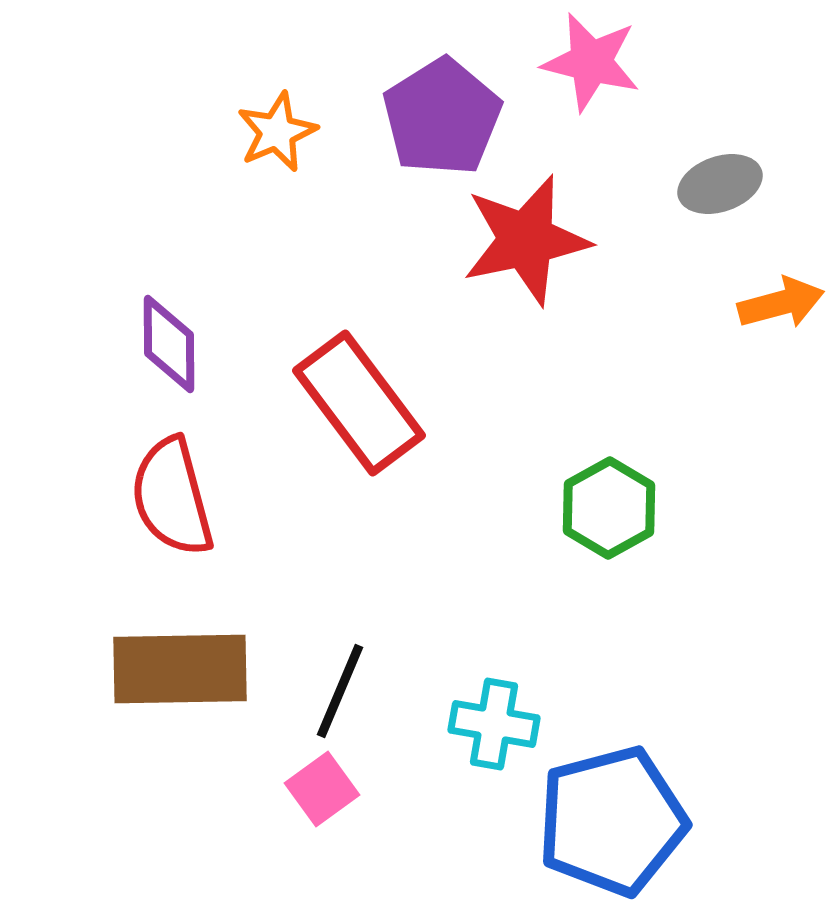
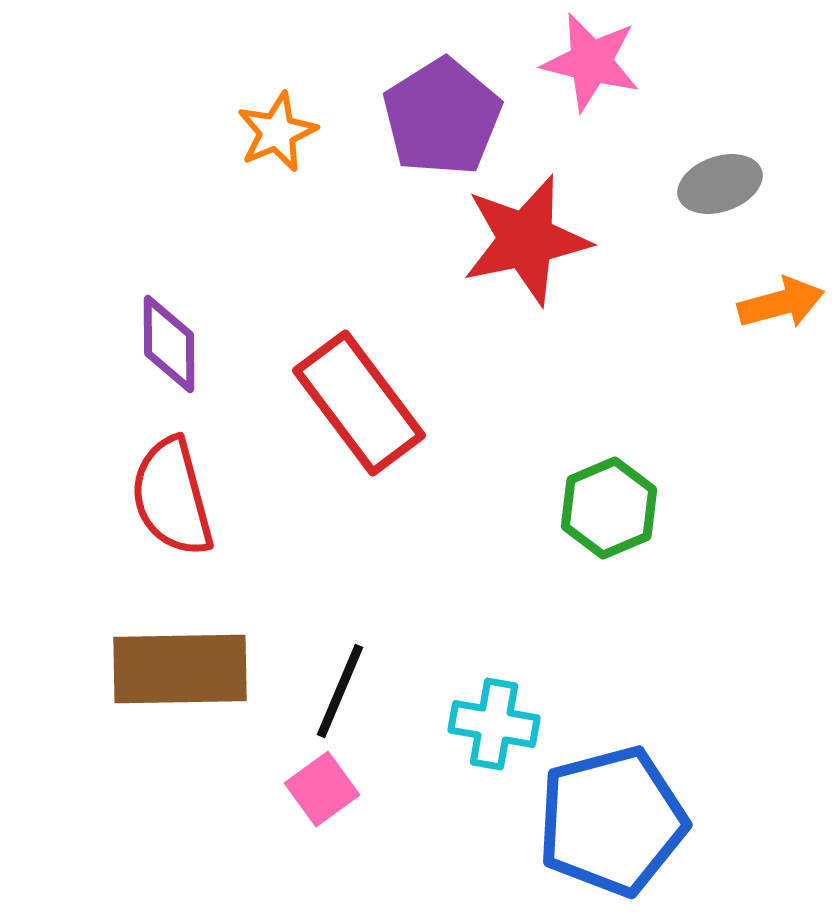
green hexagon: rotated 6 degrees clockwise
